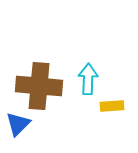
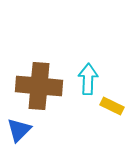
yellow rectangle: rotated 30 degrees clockwise
blue triangle: moved 1 px right, 6 px down
